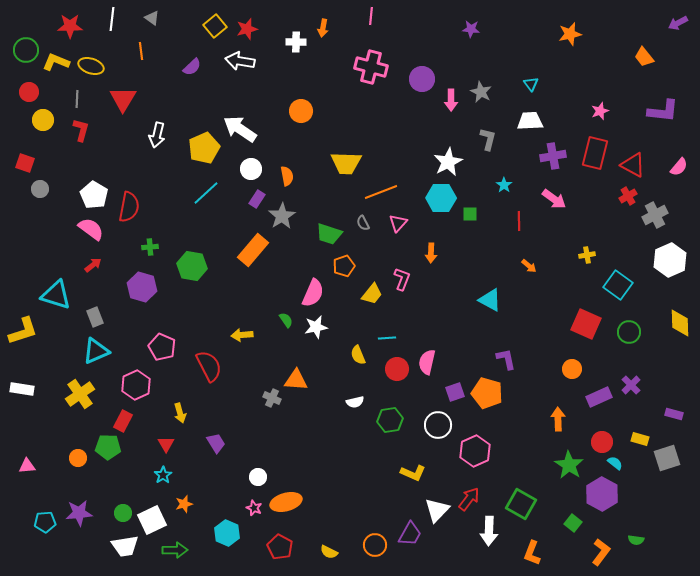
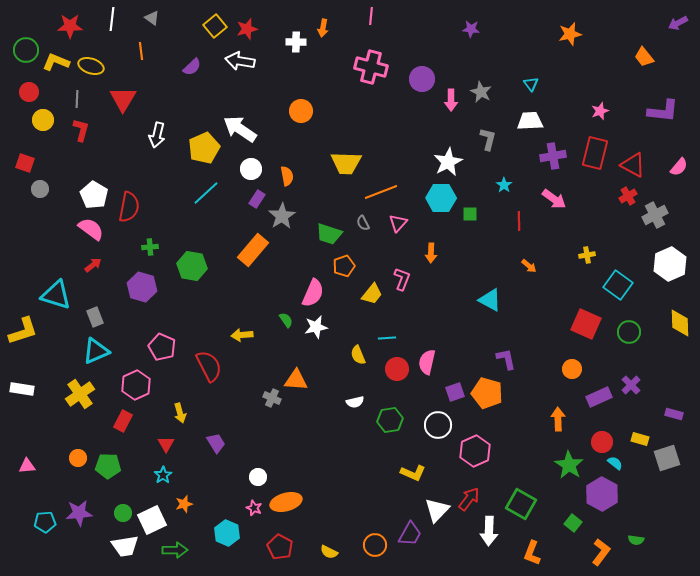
white hexagon at (670, 260): moved 4 px down
green pentagon at (108, 447): moved 19 px down
